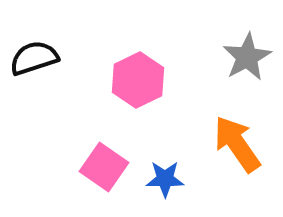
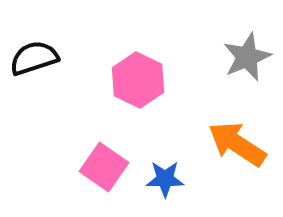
gray star: rotated 6 degrees clockwise
pink hexagon: rotated 8 degrees counterclockwise
orange arrow: rotated 22 degrees counterclockwise
